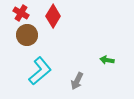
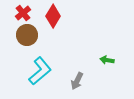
red cross: moved 2 px right; rotated 21 degrees clockwise
